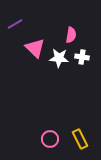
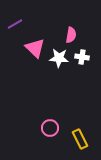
pink circle: moved 11 px up
